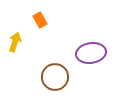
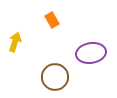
orange rectangle: moved 12 px right
